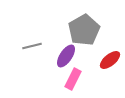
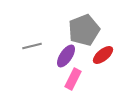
gray pentagon: rotated 8 degrees clockwise
red ellipse: moved 7 px left, 5 px up
